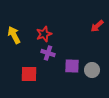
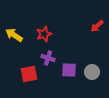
yellow arrow: rotated 30 degrees counterclockwise
purple cross: moved 5 px down
purple square: moved 3 px left, 4 px down
gray circle: moved 2 px down
red square: rotated 12 degrees counterclockwise
